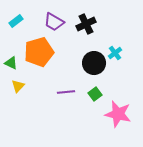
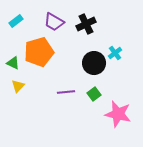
green triangle: moved 2 px right
green square: moved 1 px left
